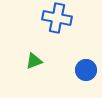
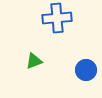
blue cross: rotated 16 degrees counterclockwise
